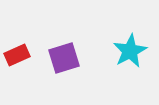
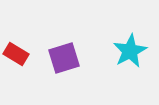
red rectangle: moved 1 px left, 1 px up; rotated 55 degrees clockwise
